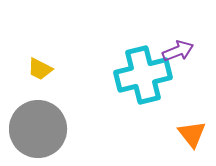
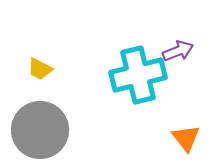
cyan cross: moved 5 px left
gray circle: moved 2 px right, 1 px down
orange triangle: moved 6 px left, 4 px down
